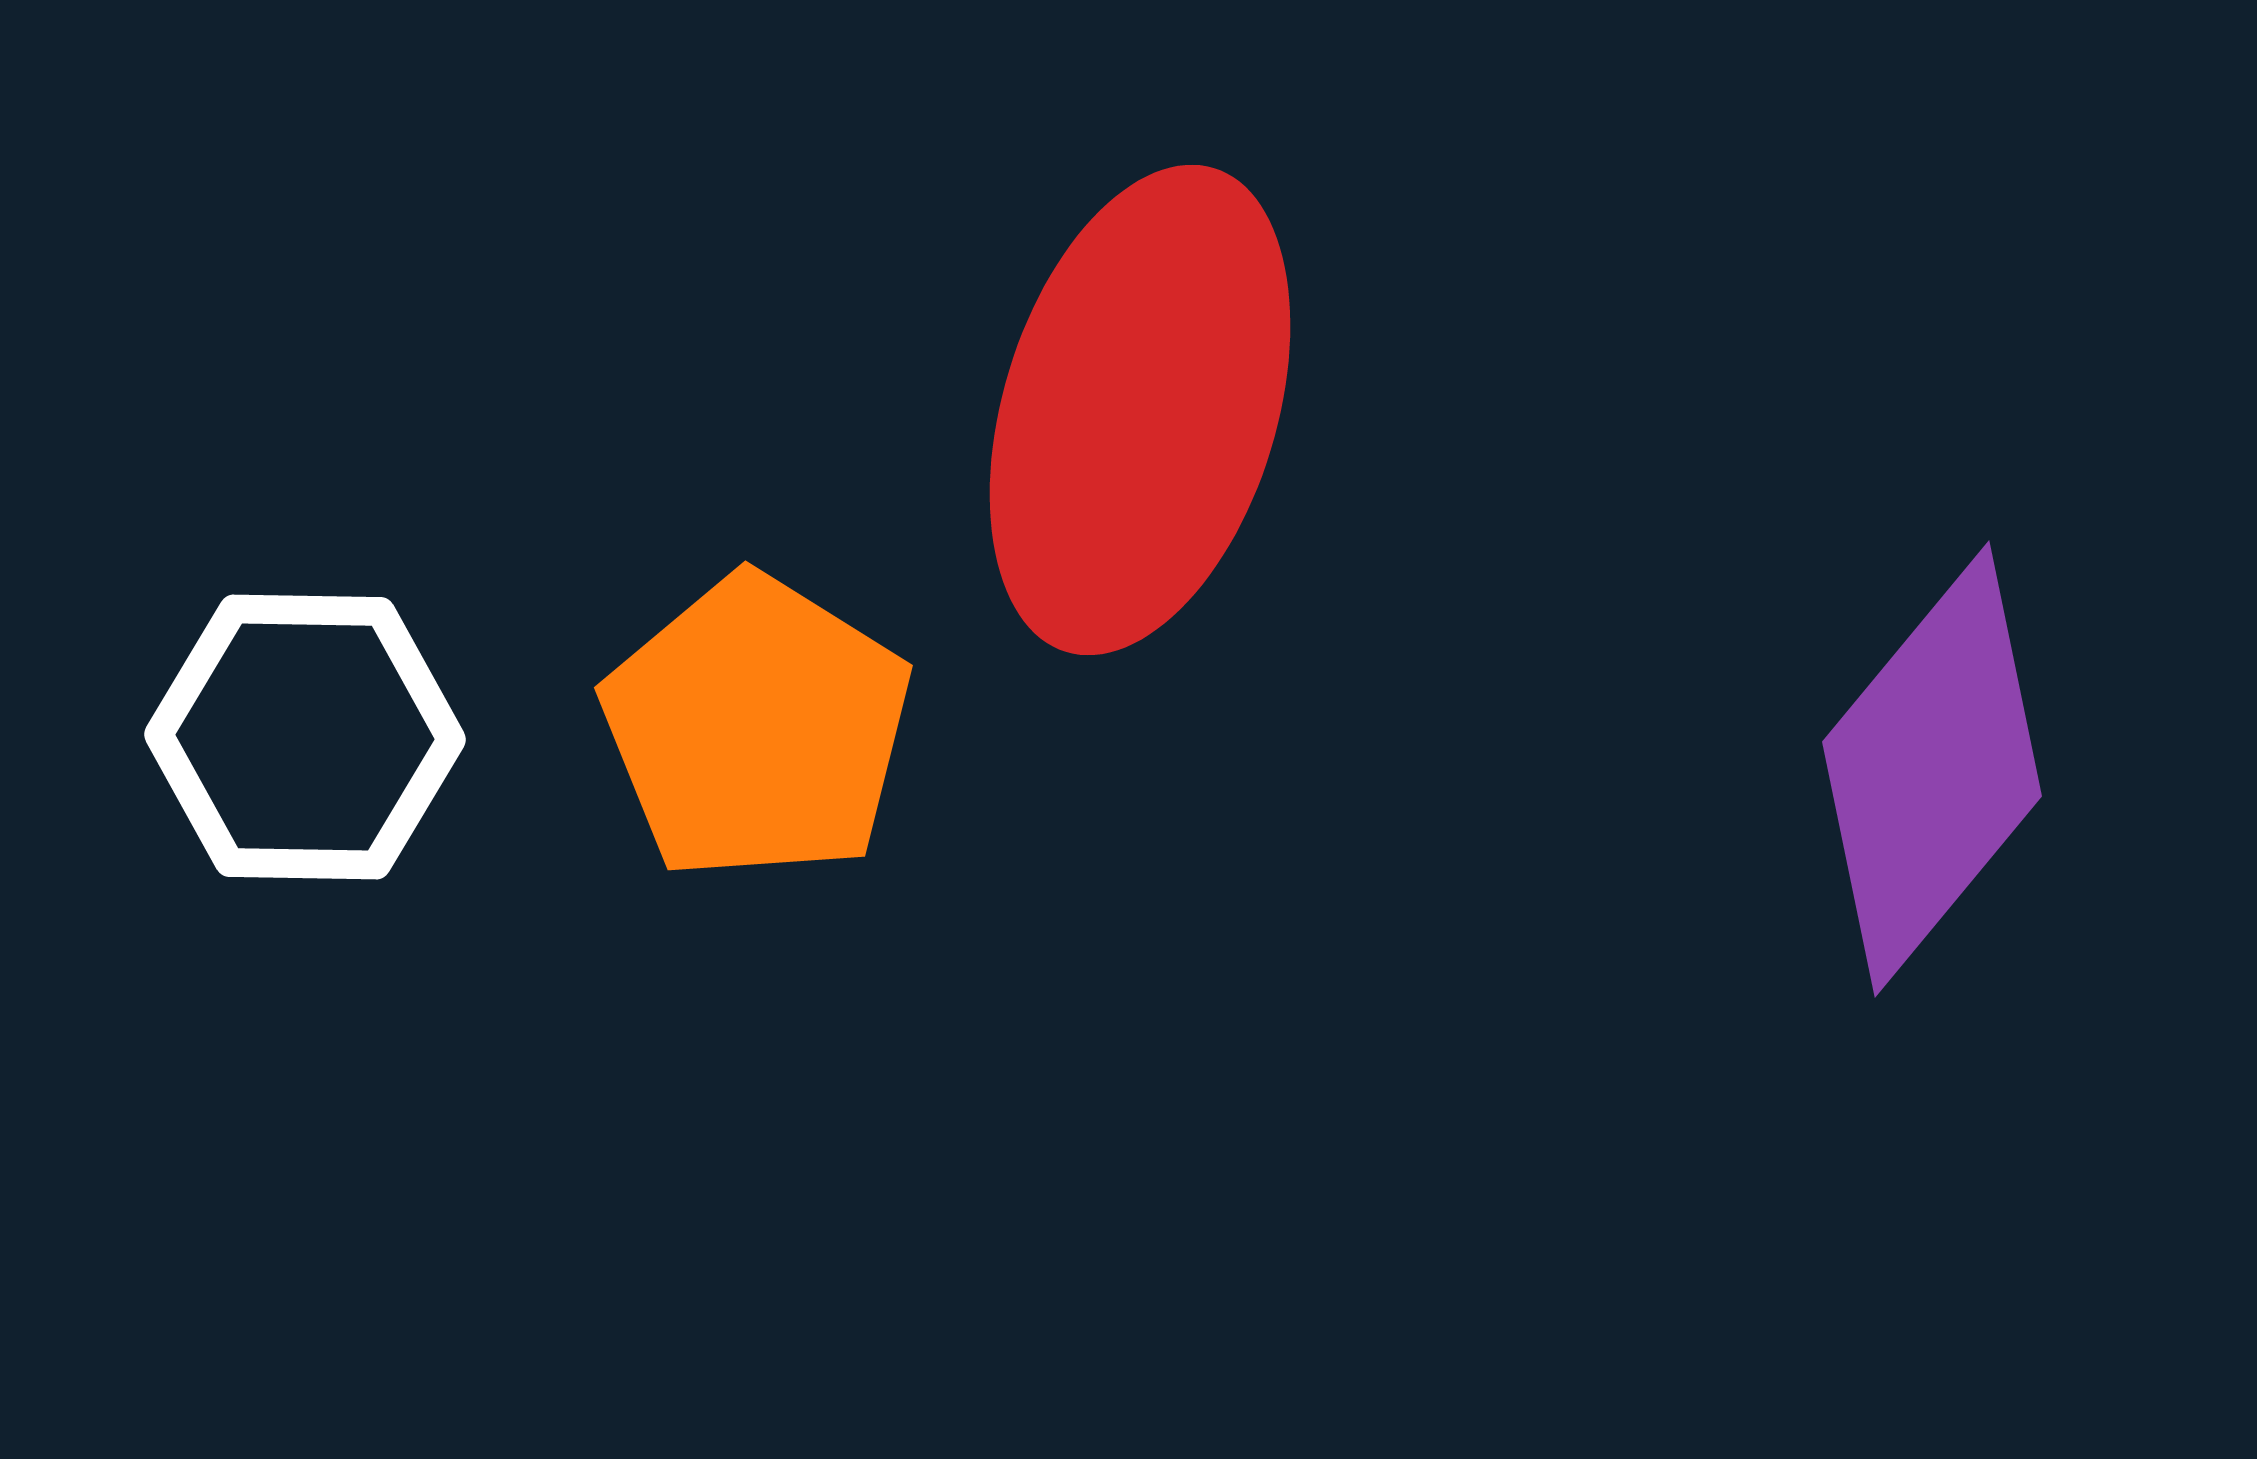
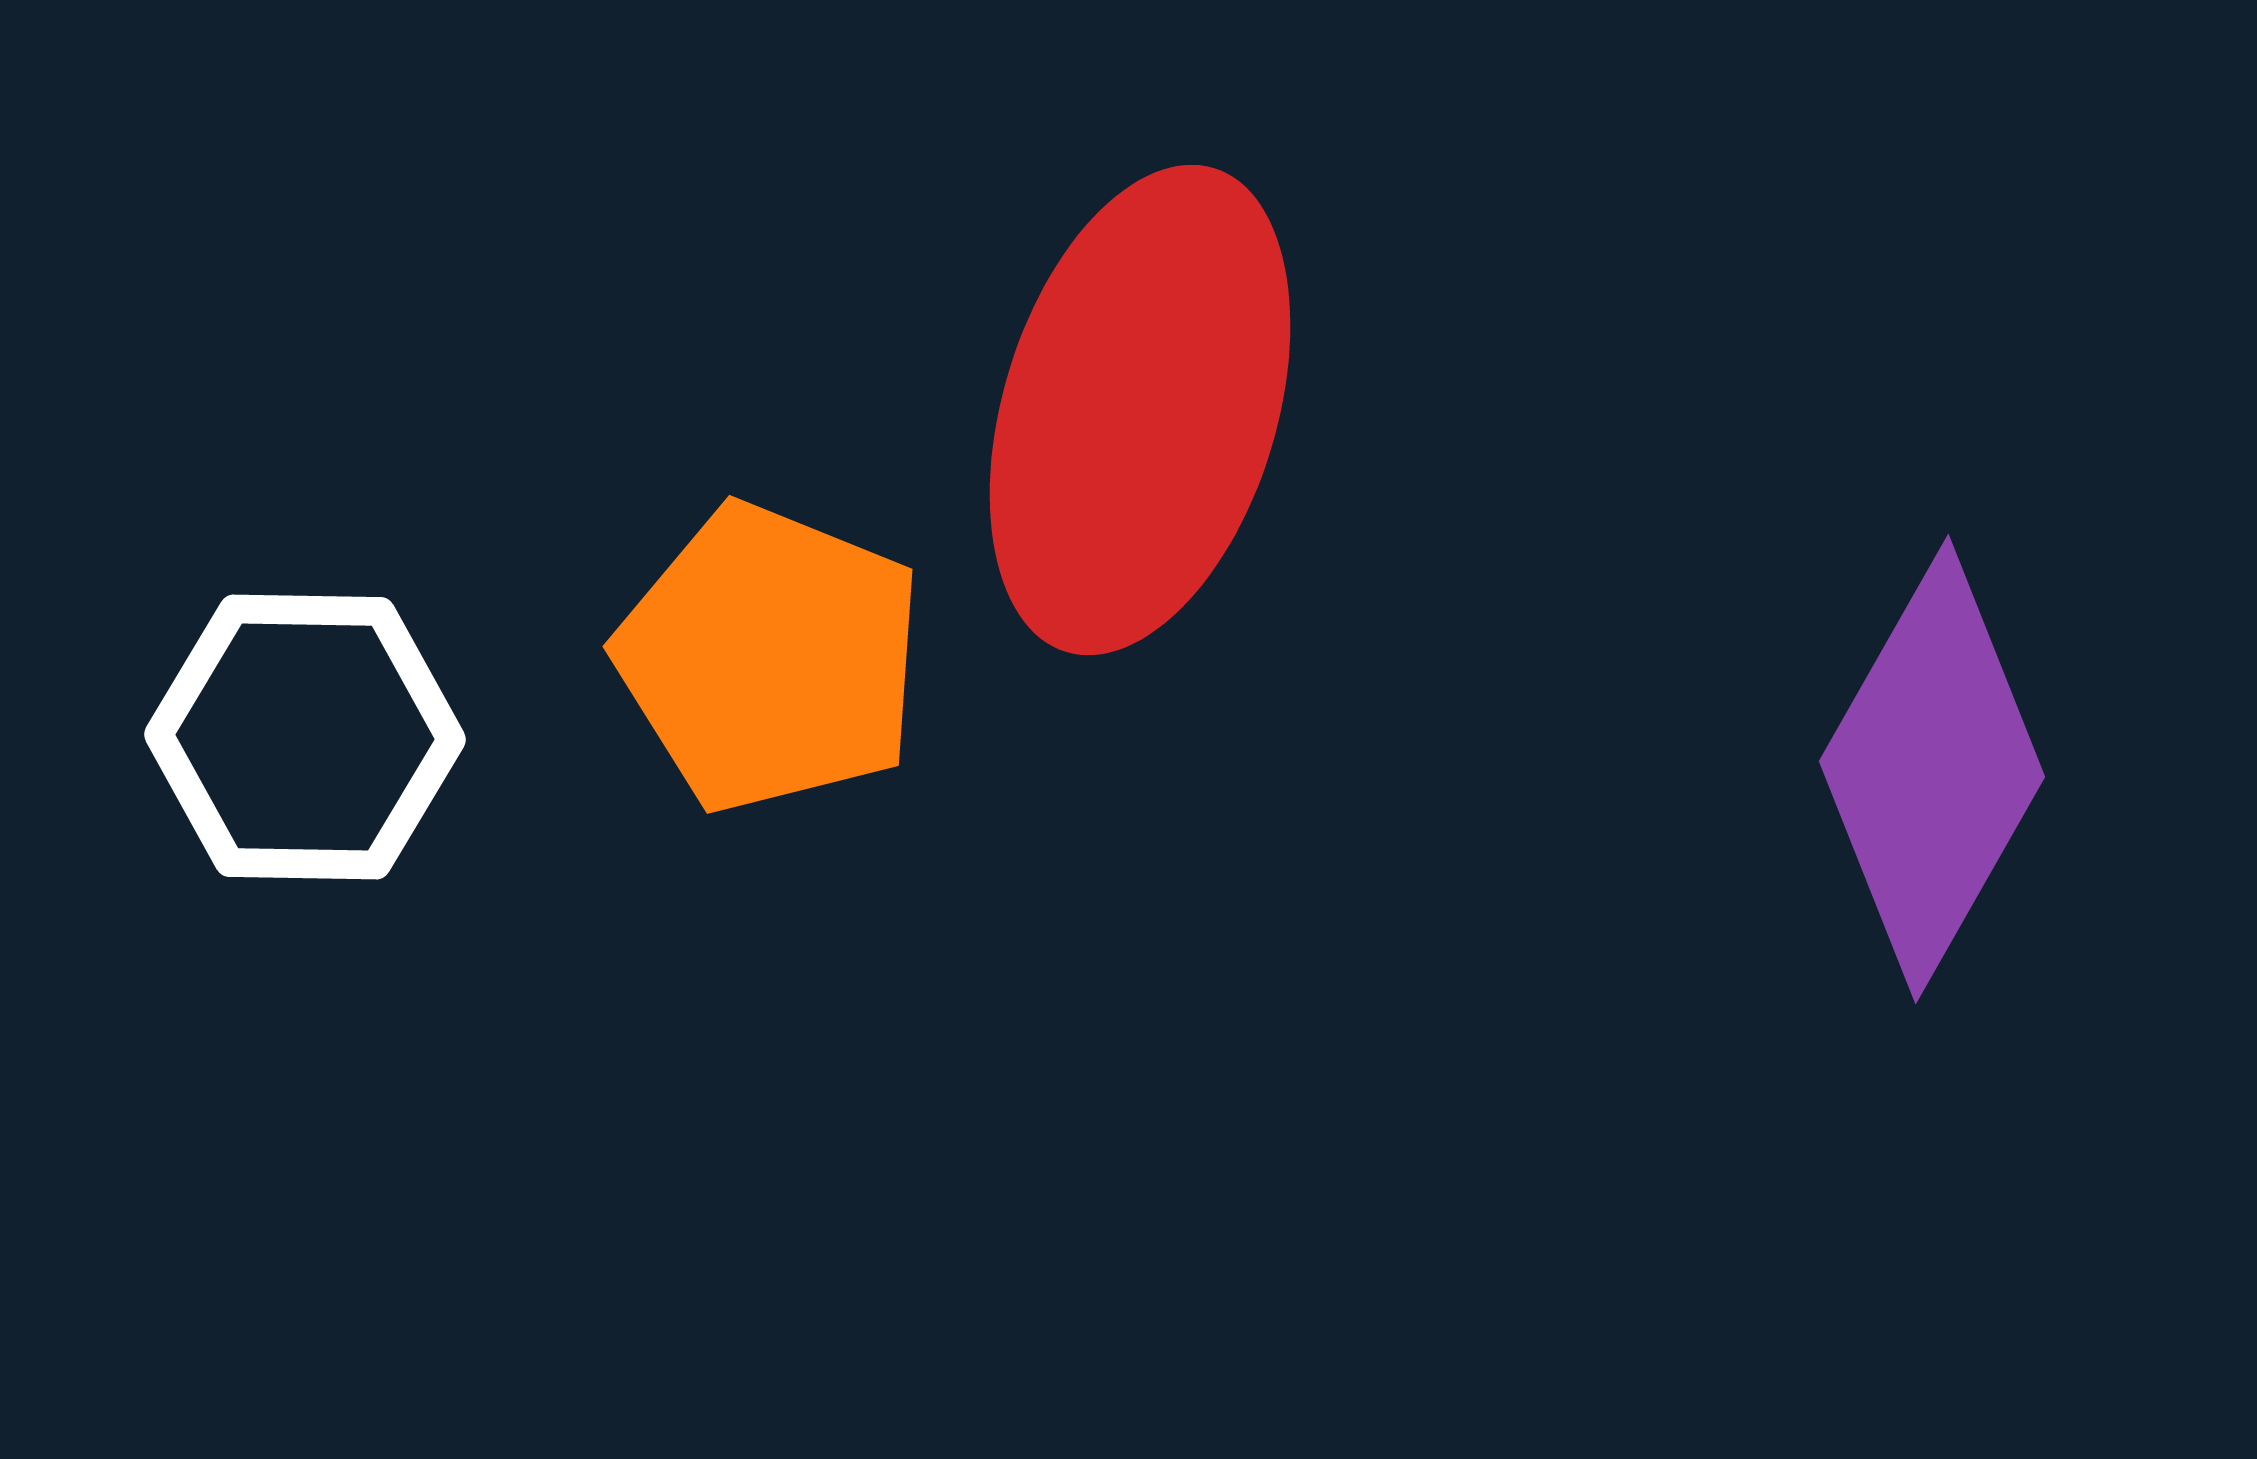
orange pentagon: moved 13 px right, 70 px up; rotated 10 degrees counterclockwise
purple diamond: rotated 10 degrees counterclockwise
